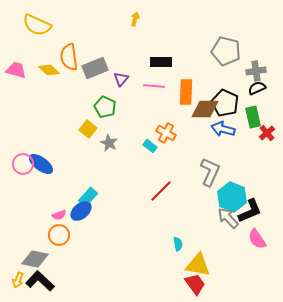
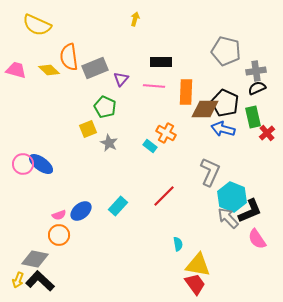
yellow square at (88, 129): rotated 30 degrees clockwise
red line at (161, 191): moved 3 px right, 5 px down
cyan rectangle at (88, 197): moved 30 px right, 9 px down
